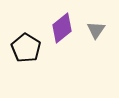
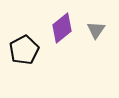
black pentagon: moved 2 px left, 2 px down; rotated 12 degrees clockwise
